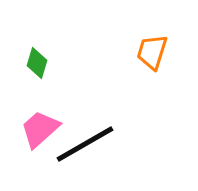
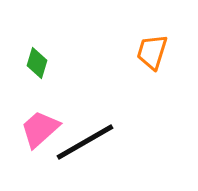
black line: moved 2 px up
